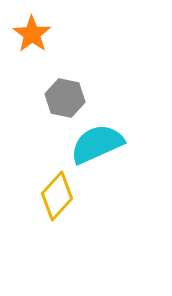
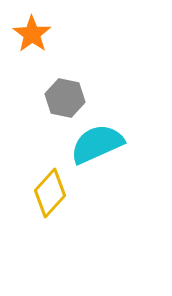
yellow diamond: moved 7 px left, 3 px up
